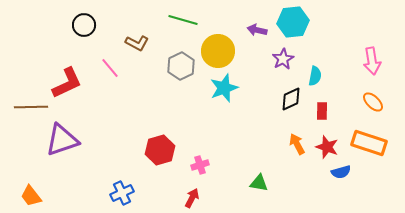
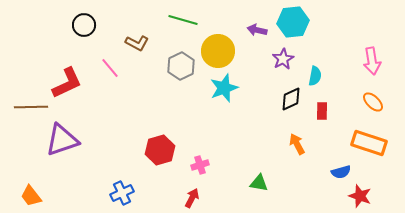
red star: moved 33 px right, 49 px down
